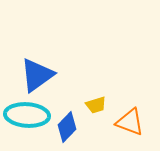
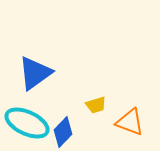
blue triangle: moved 2 px left, 2 px up
cyan ellipse: moved 8 px down; rotated 21 degrees clockwise
blue diamond: moved 4 px left, 5 px down
